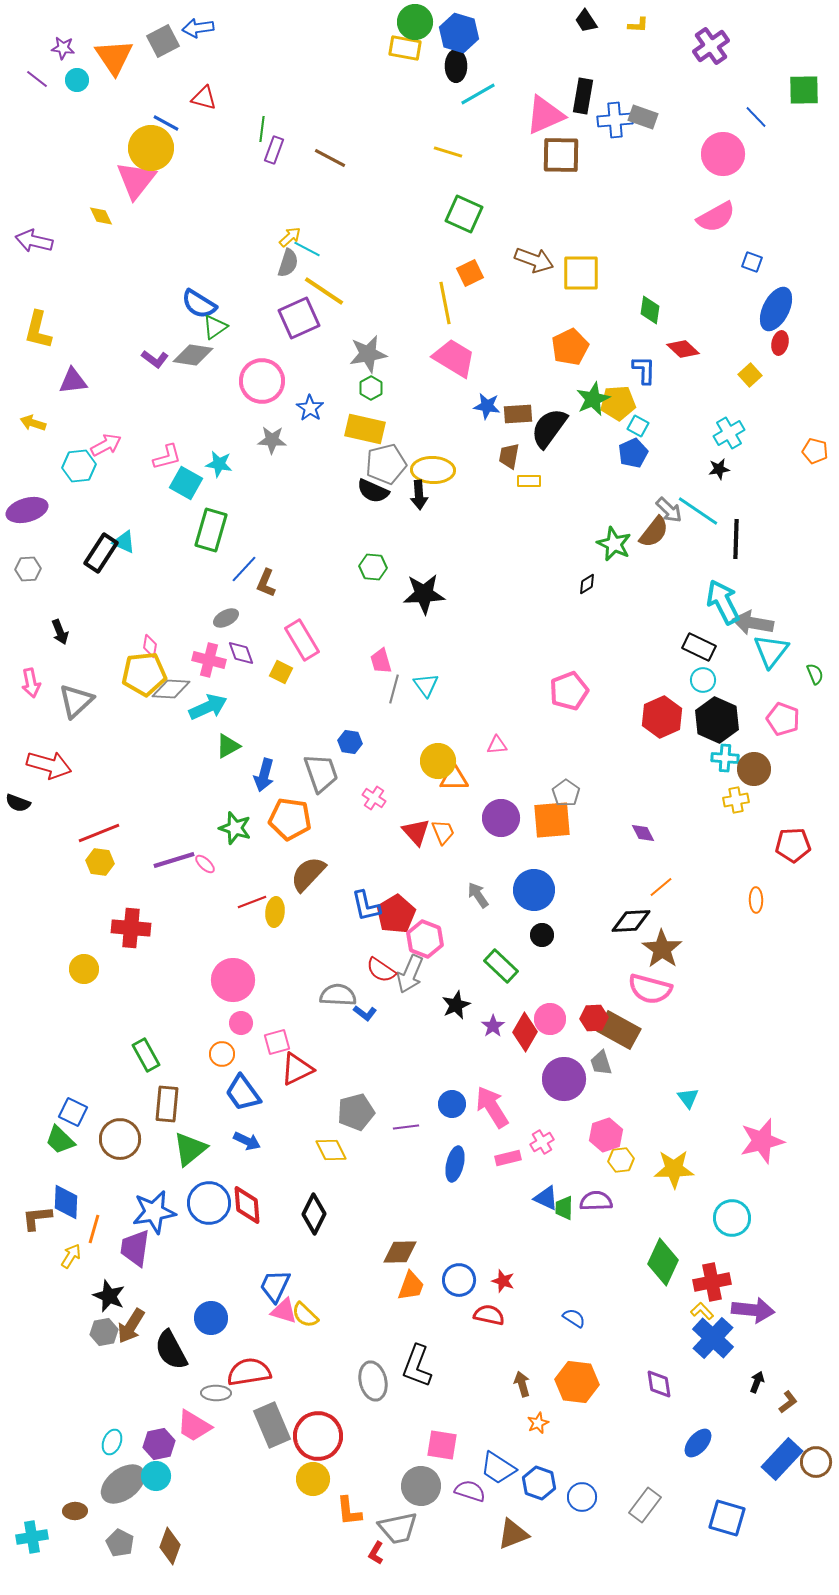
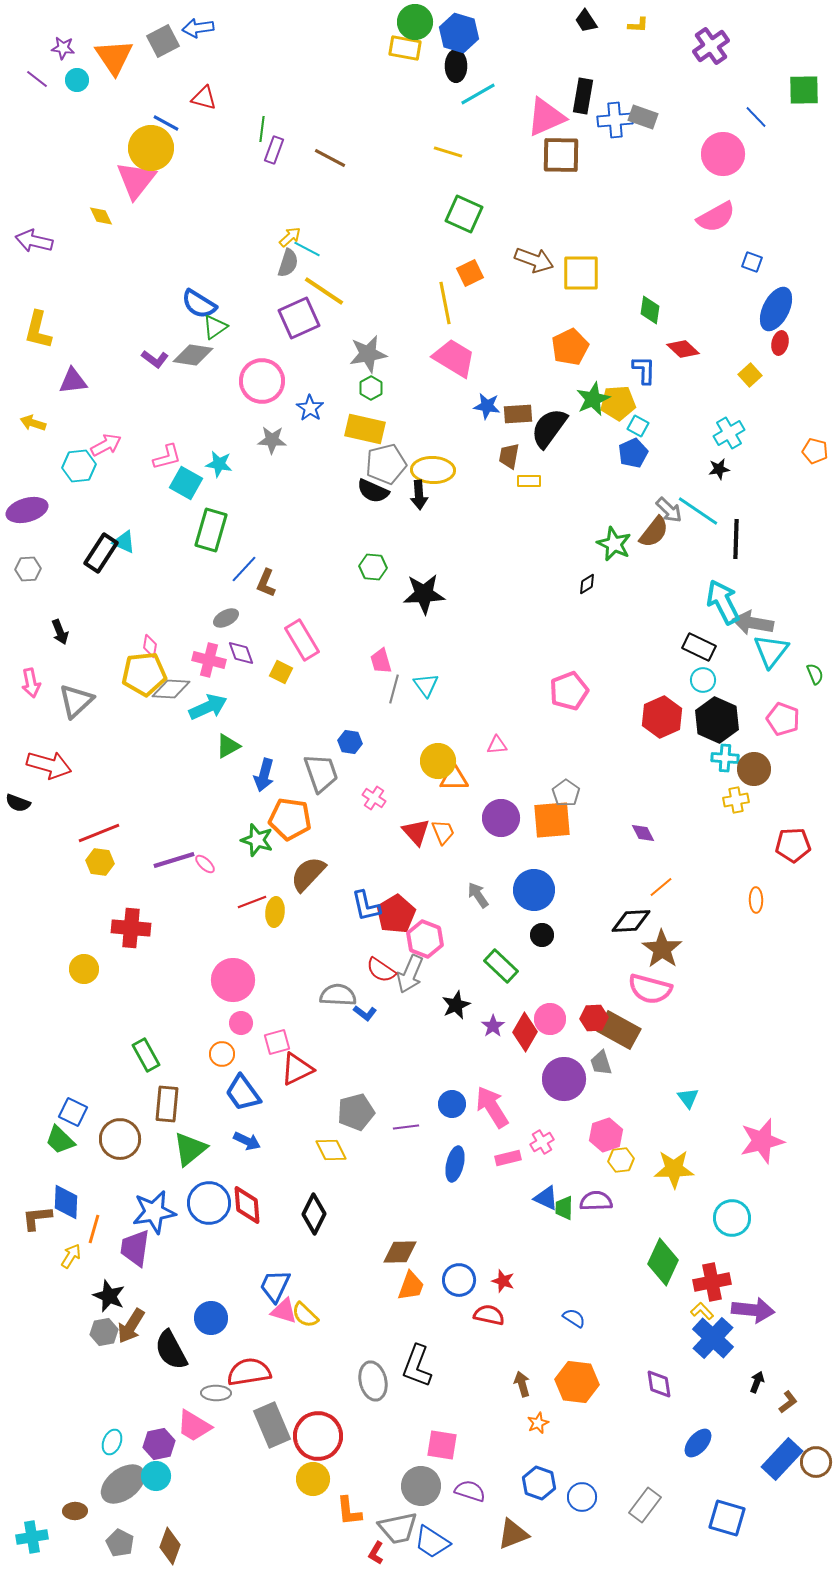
pink triangle at (545, 115): moved 1 px right, 2 px down
green star at (235, 828): moved 22 px right, 12 px down
blue trapezoid at (498, 1468): moved 66 px left, 74 px down
